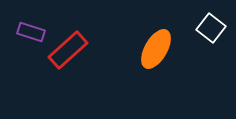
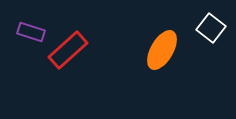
orange ellipse: moved 6 px right, 1 px down
